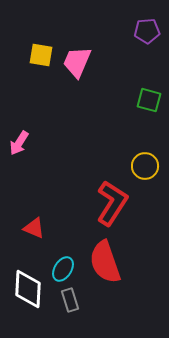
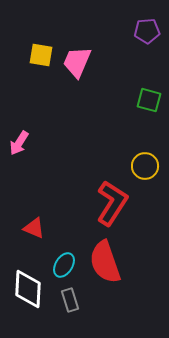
cyan ellipse: moved 1 px right, 4 px up
